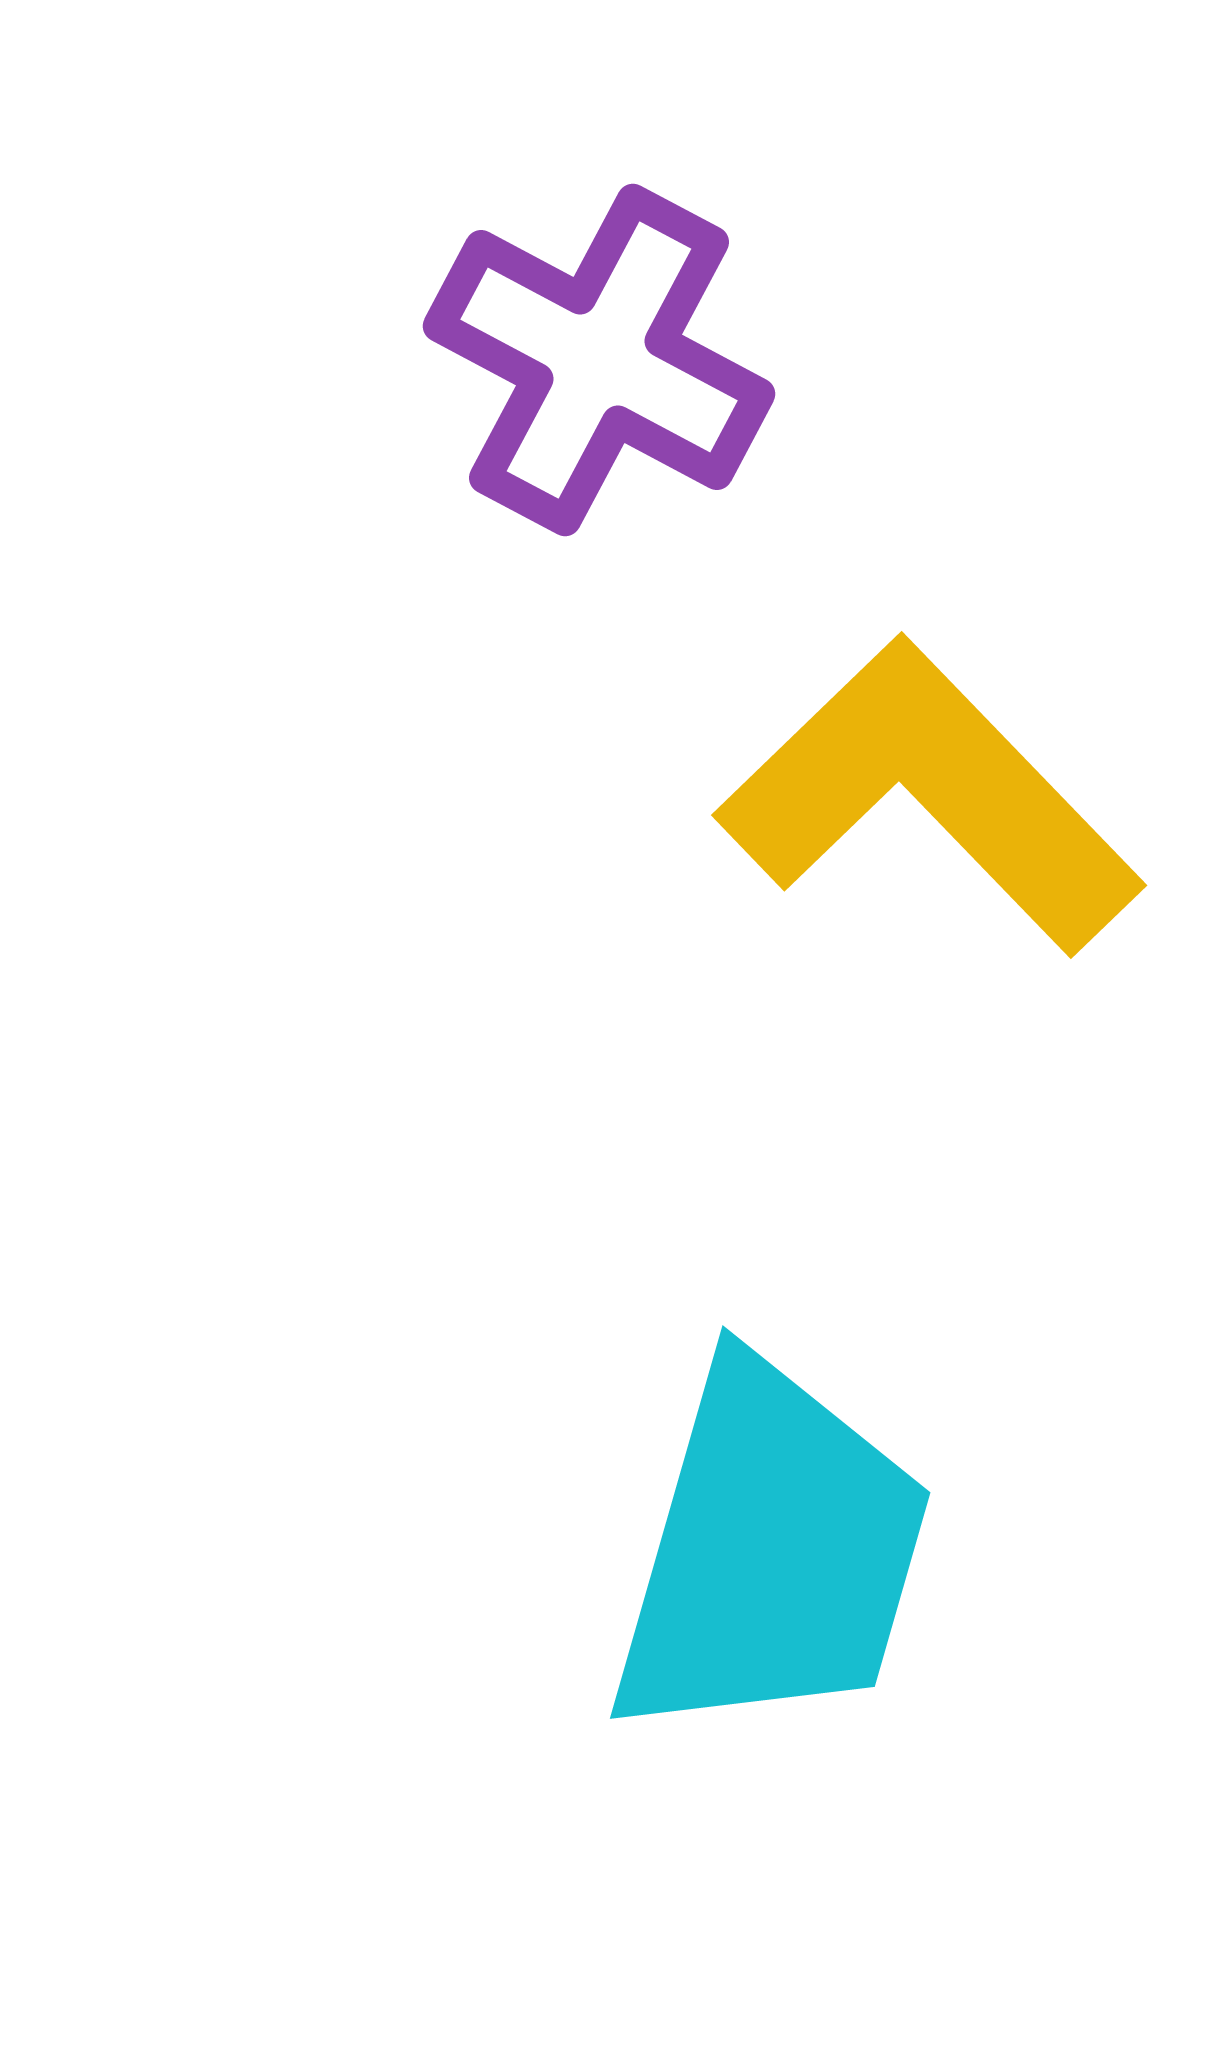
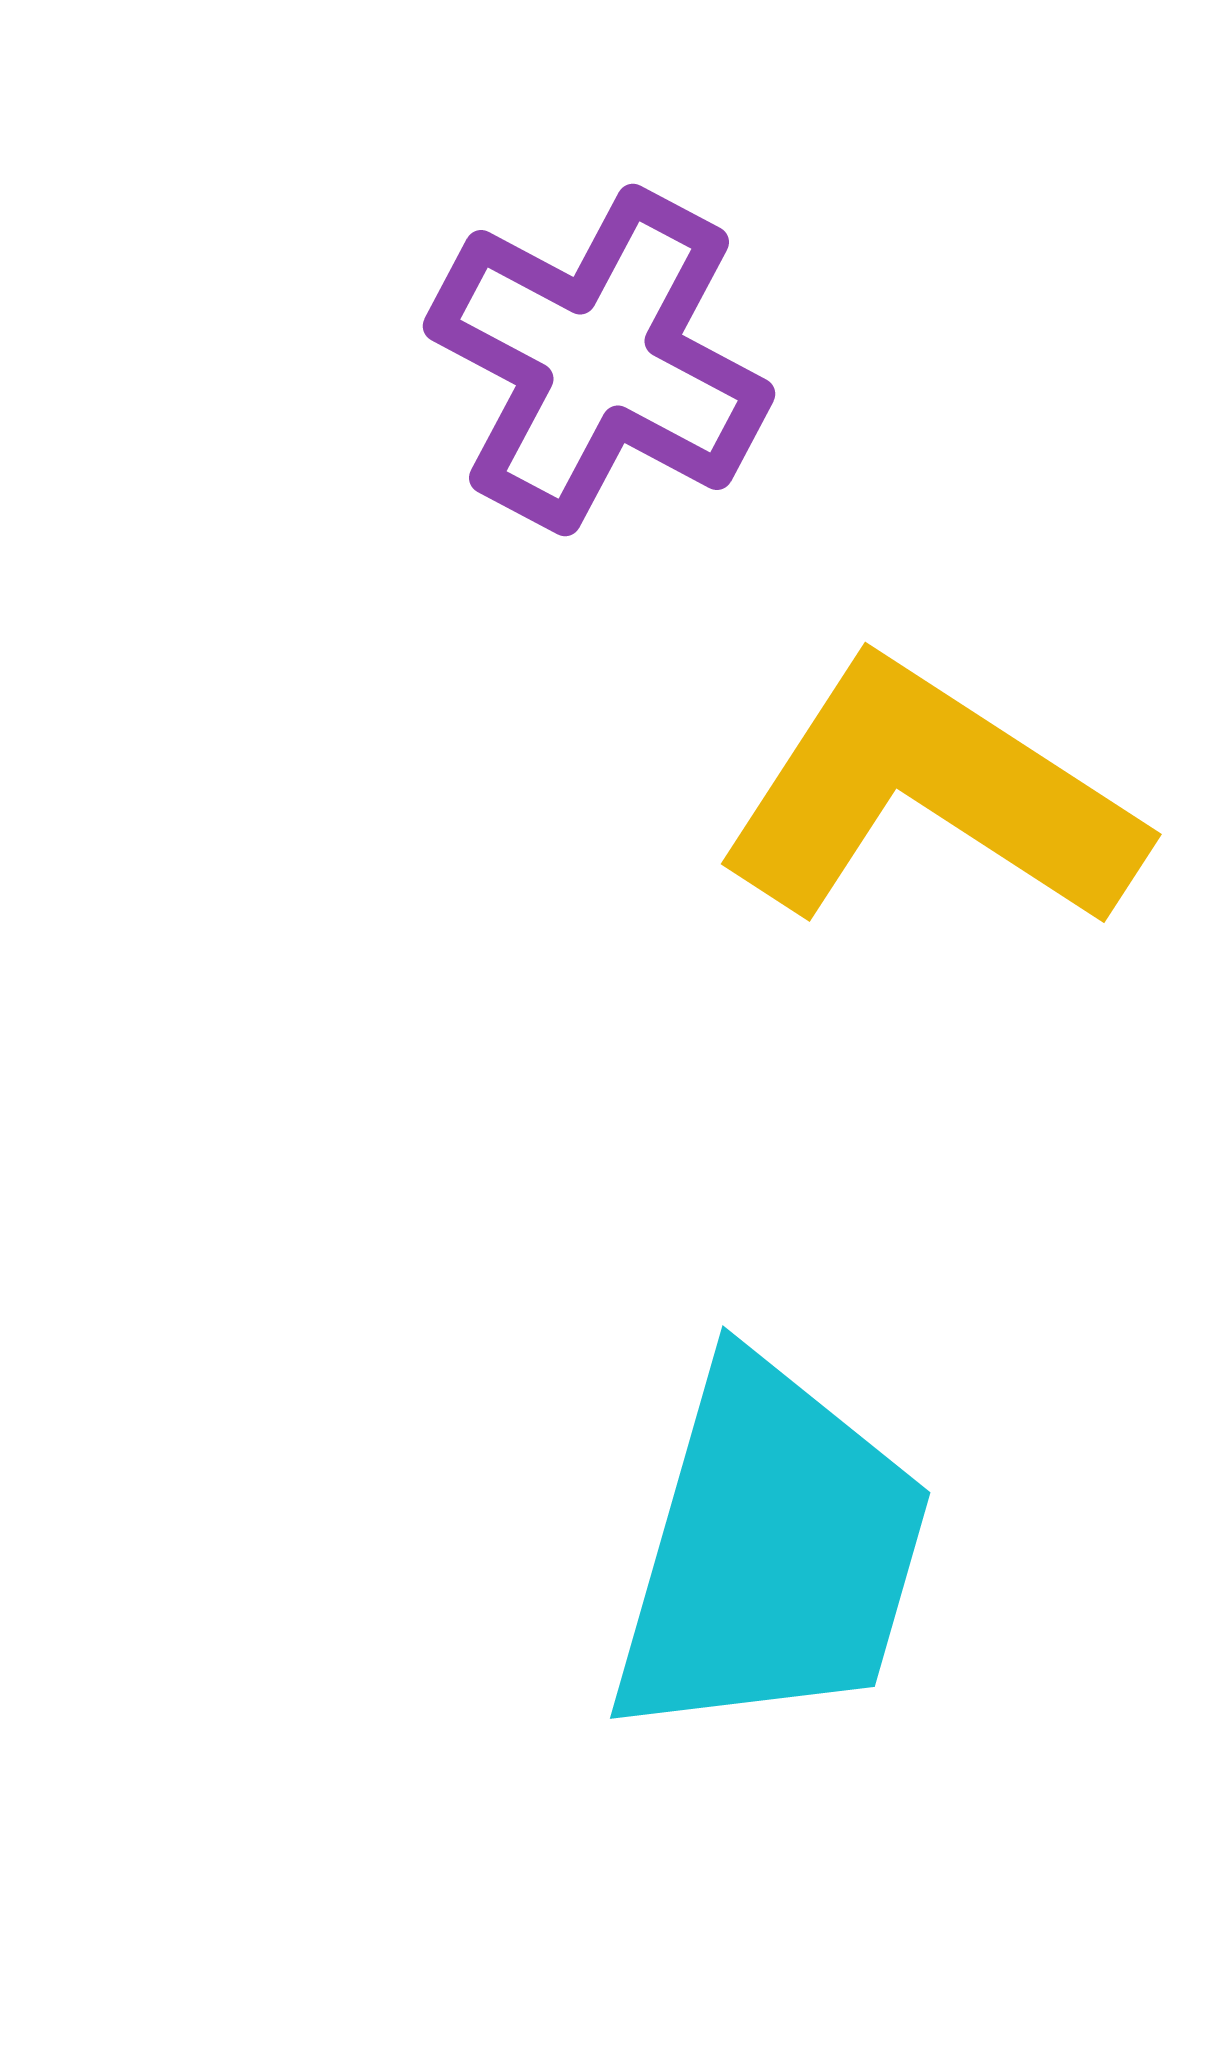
yellow L-shape: rotated 13 degrees counterclockwise
